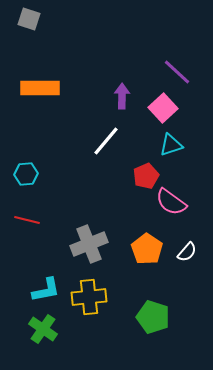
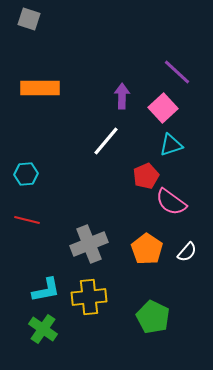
green pentagon: rotated 8 degrees clockwise
